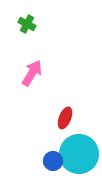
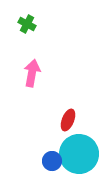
pink arrow: rotated 20 degrees counterclockwise
red ellipse: moved 3 px right, 2 px down
blue circle: moved 1 px left
